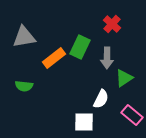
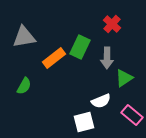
green semicircle: rotated 66 degrees counterclockwise
white semicircle: moved 2 px down; rotated 42 degrees clockwise
white square: rotated 15 degrees counterclockwise
